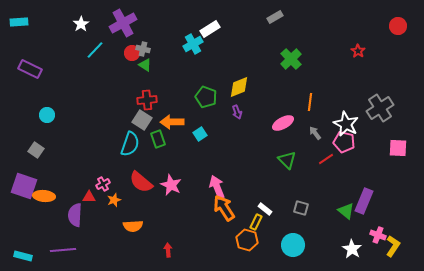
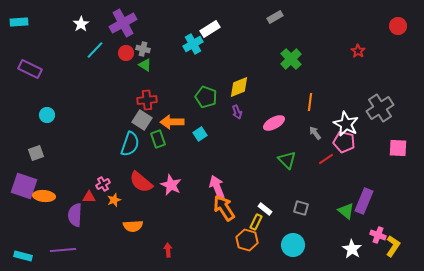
red circle at (132, 53): moved 6 px left
pink ellipse at (283, 123): moved 9 px left
gray square at (36, 150): moved 3 px down; rotated 35 degrees clockwise
